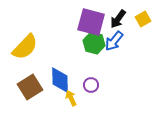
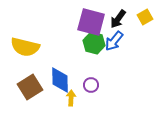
yellow square: moved 2 px right, 2 px up
yellow semicircle: rotated 60 degrees clockwise
yellow arrow: rotated 28 degrees clockwise
